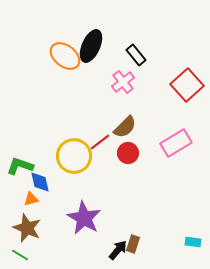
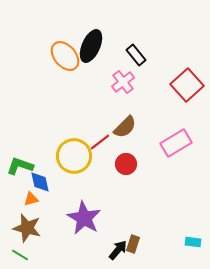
orange ellipse: rotated 12 degrees clockwise
red circle: moved 2 px left, 11 px down
brown star: rotated 8 degrees counterclockwise
